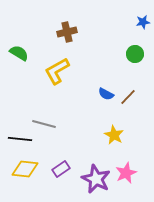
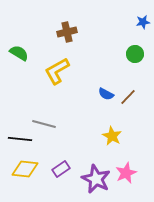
yellow star: moved 2 px left, 1 px down
